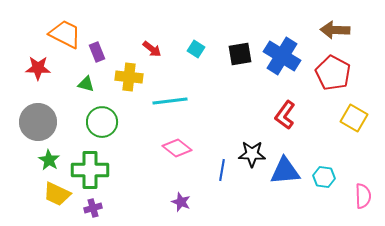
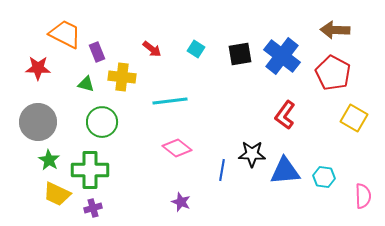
blue cross: rotated 6 degrees clockwise
yellow cross: moved 7 px left
